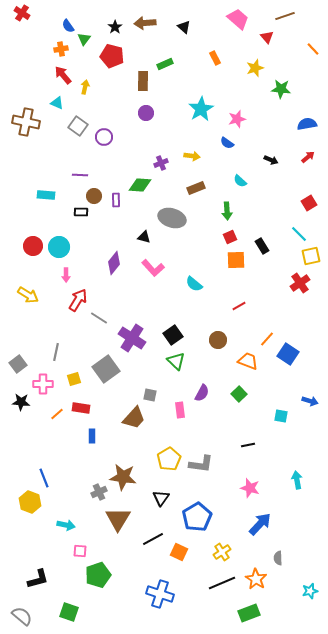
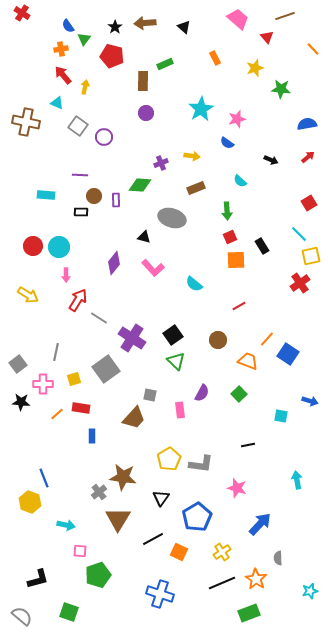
pink star at (250, 488): moved 13 px left
gray cross at (99, 492): rotated 14 degrees counterclockwise
